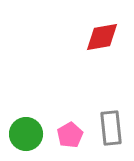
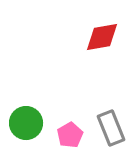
gray rectangle: rotated 16 degrees counterclockwise
green circle: moved 11 px up
